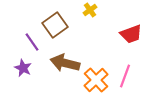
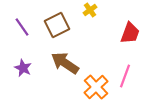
brown square: moved 2 px right; rotated 10 degrees clockwise
red trapezoid: moved 1 px left, 1 px up; rotated 50 degrees counterclockwise
purple line: moved 10 px left, 15 px up
brown arrow: rotated 20 degrees clockwise
orange cross: moved 7 px down
